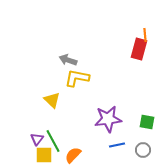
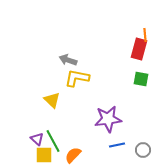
green square: moved 6 px left, 43 px up
purple triangle: rotated 24 degrees counterclockwise
